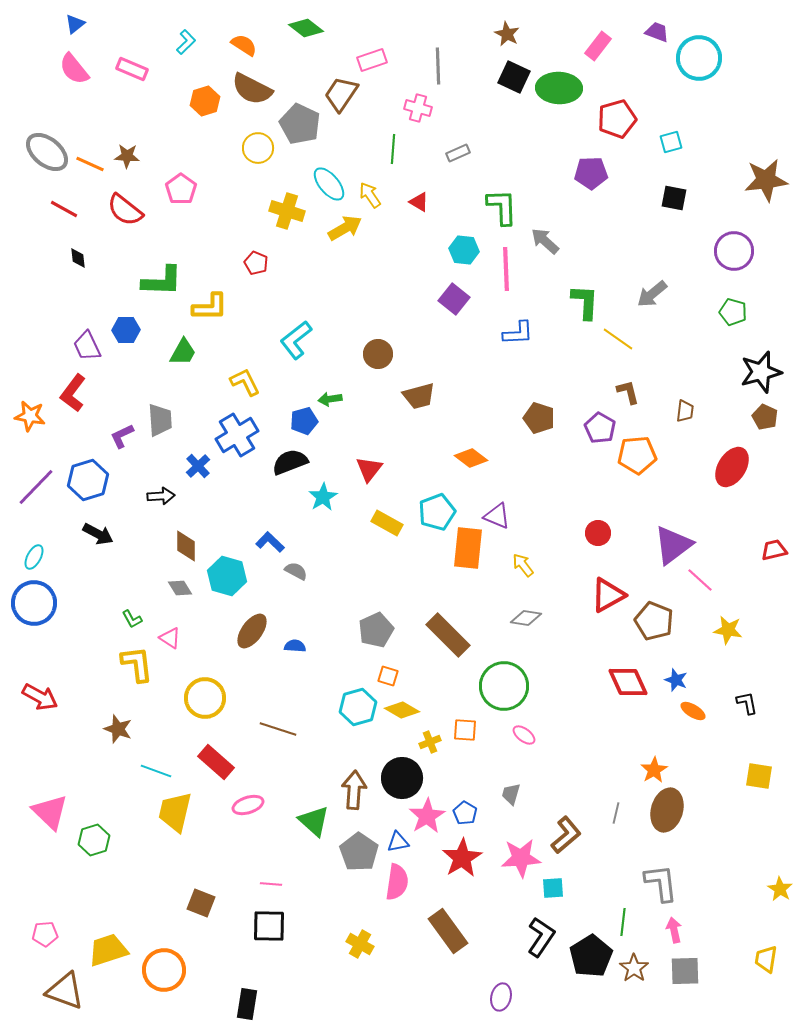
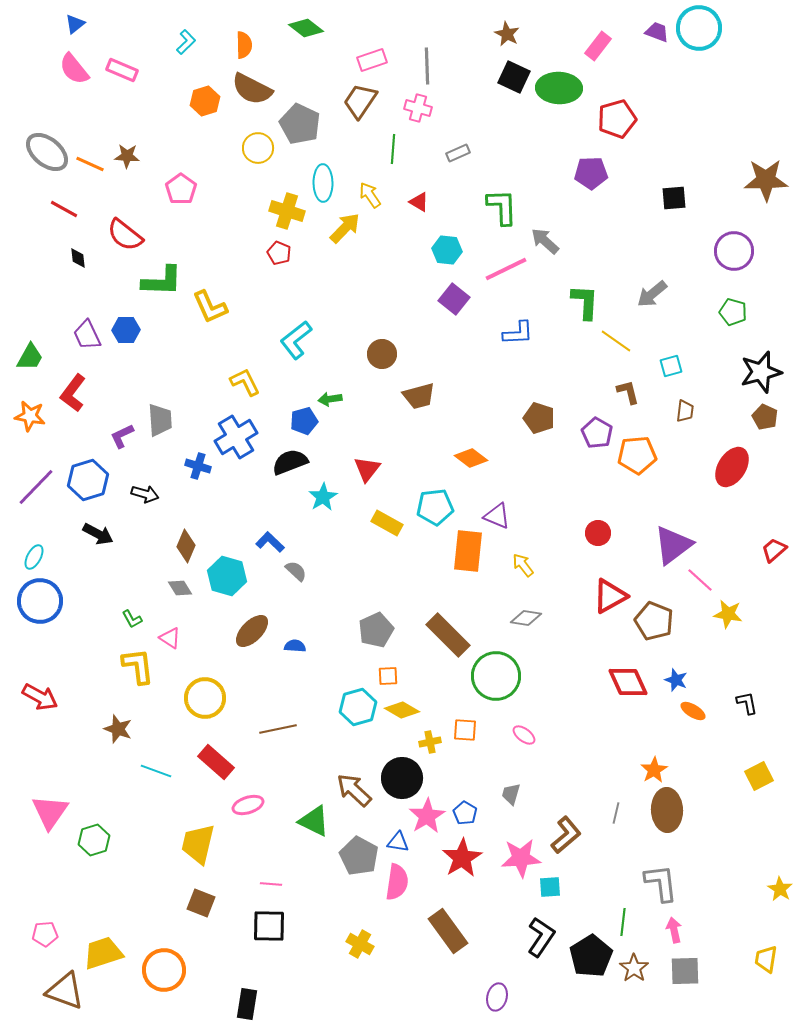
orange semicircle at (244, 45): rotated 56 degrees clockwise
cyan circle at (699, 58): moved 30 px up
gray line at (438, 66): moved 11 px left
pink rectangle at (132, 69): moved 10 px left, 1 px down
brown trapezoid at (341, 94): moved 19 px right, 7 px down
cyan square at (671, 142): moved 224 px down
brown star at (766, 180): rotated 6 degrees clockwise
cyan ellipse at (329, 184): moved 6 px left, 1 px up; rotated 39 degrees clockwise
black square at (674, 198): rotated 16 degrees counterclockwise
red semicircle at (125, 210): moved 25 px down
yellow arrow at (345, 228): rotated 16 degrees counterclockwise
cyan hexagon at (464, 250): moved 17 px left
red pentagon at (256, 263): moved 23 px right, 10 px up
pink line at (506, 269): rotated 66 degrees clockwise
yellow L-shape at (210, 307): rotated 66 degrees clockwise
yellow line at (618, 339): moved 2 px left, 2 px down
purple trapezoid at (87, 346): moved 11 px up
green trapezoid at (183, 352): moved 153 px left, 5 px down
brown circle at (378, 354): moved 4 px right
purple pentagon at (600, 428): moved 3 px left, 5 px down
blue cross at (237, 435): moved 1 px left, 2 px down
blue cross at (198, 466): rotated 30 degrees counterclockwise
red triangle at (369, 469): moved 2 px left
black arrow at (161, 496): moved 16 px left, 2 px up; rotated 20 degrees clockwise
cyan pentagon at (437, 512): moved 2 px left, 5 px up; rotated 15 degrees clockwise
brown diamond at (186, 546): rotated 24 degrees clockwise
orange rectangle at (468, 548): moved 3 px down
red trapezoid at (774, 550): rotated 28 degrees counterclockwise
gray semicircle at (296, 571): rotated 15 degrees clockwise
red triangle at (608, 595): moved 2 px right, 1 px down
blue circle at (34, 603): moved 6 px right, 2 px up
yellow star at (728, 630): moved 16 px up
brown ellipse at (252, 631): rotated 9 degrees clockwise
yellow L-shape at (137, 664): moved 1 px right, 2 px down
orange square at (388, 676): rotated 20 degrees counterclockwise
green circle at (504, 686): moved 8 px left, 10 px up
brown line at (278, 729): rotated 30 degrees counterclockwise
yellow cross at (430, 742): rotated 10 degrees clockwise
yellow square at (759, 776): rotated 36 degrees counterclockwise
brown arrow at (354, 790): rotated 51 degrees counterclockwise
brown ellipse at (667, 810): rotated 18 degrees counterclockwise
pink triangle at (50, 812): rotated 21 degrees clockwise
yellow trapezoid at (175, 812): moved 23 px right, 32 px down
green triangle at (314, 821): rotated 16 degrees counterclockwise
blue triangle at (398, 842): rotated 20 degrees clockwise
gray pentagon at (359, 852): moved 4 px down; rotated 6 degrees counterclockwise
cyan square at (553, 888): moved 3 px left, 1 px up
yellow trapezoid at (108, 950): moved 5 px left, 3 px down
purple ellipse at (501, 997): moved 4 px left
